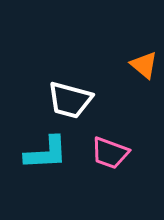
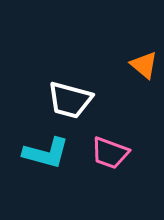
cyan L-shape: rotated 18 degrees clockwise
